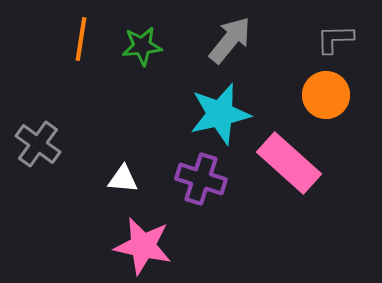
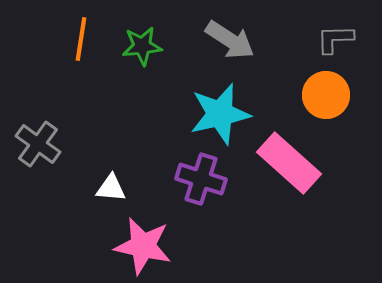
gray arrow: rotated 84 degrees clockwise
white triangle: moved 12 px left, 9 px down
